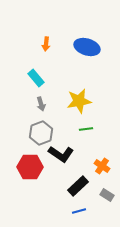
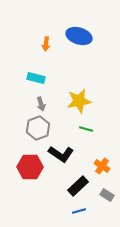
blue ellipse: moved 8 px left, 11 px up
cyan rectangle: rotated 36 degrees counterclockwise
green line: rotated 24 degrees clockwise
gray hexagon: moved 3 px left, 5 px up
